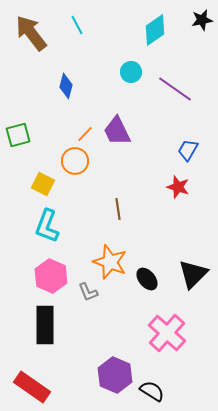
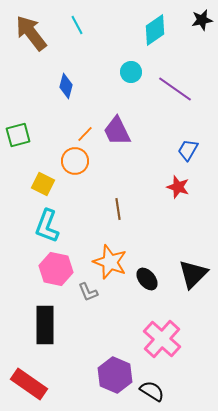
pink hexagon: moved 5 px right, 7 px up; rotated 12 degrees counterclockwise
pink cross: moved 5 px left, 6 px down
red rectangle: moved 3 px left, 3 px up
